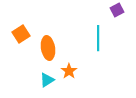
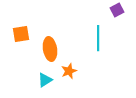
orange square: rotated 24 degrees clockwise
orange ellipse: moved 2 px right, 1 px down
orange star: rotated 14 degrees clockwise
cyan triangle: moved 2 px left
